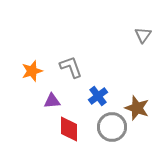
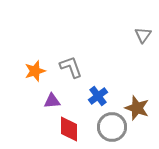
orange star: moved 3 px right
